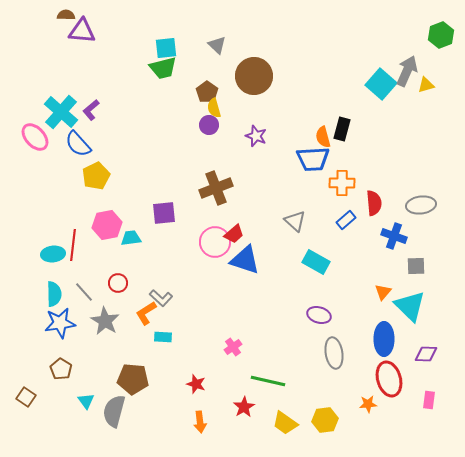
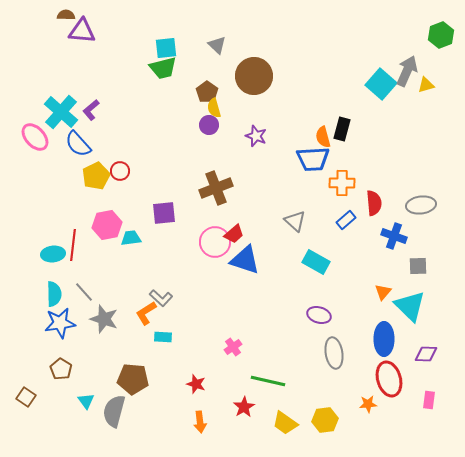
gray square at (416, 266): moved 2 px right
red circle at (118, 283): moved 2 px right, 112 px up
gray star at (105, 321): moved 1 px left, 2 px up; rotated 12 degrees counterclockwise
